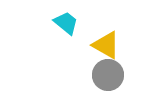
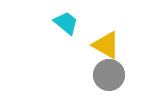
gray circle: moved 1 px right
